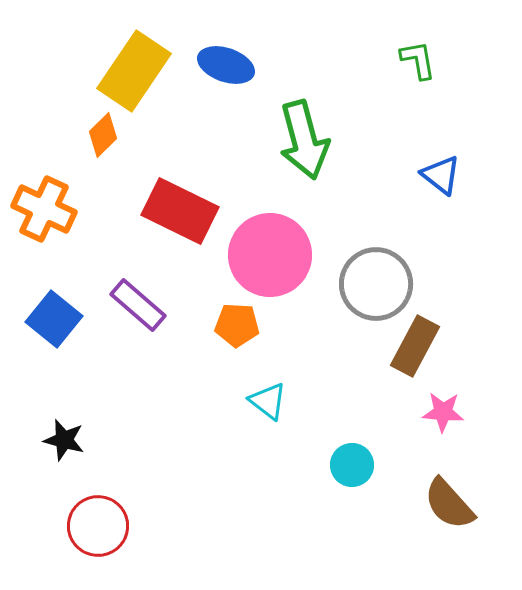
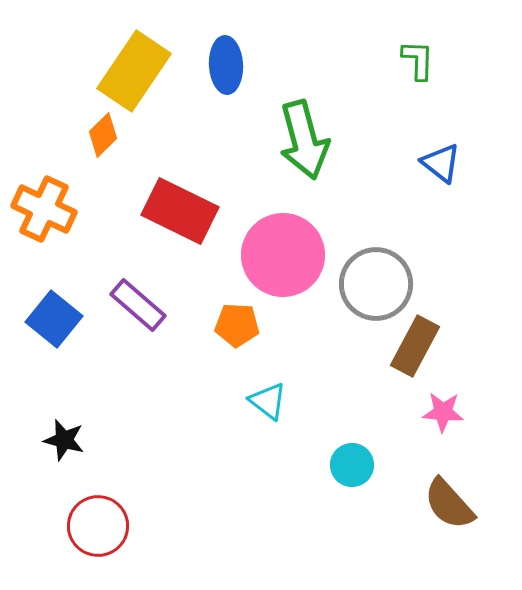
green L-shape: rotated 12 degrees clockwise
blue ellipse: rotated 68 degrees clockwise
blue triangle: moved 12 px up
pink circle: moved 13 px right
